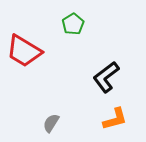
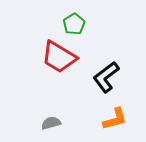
green pentagon: moved 1 px right
red trapezoid: moved 35 px right, 6 px down
gray semicircle: rotated 42 degrees clockwise
